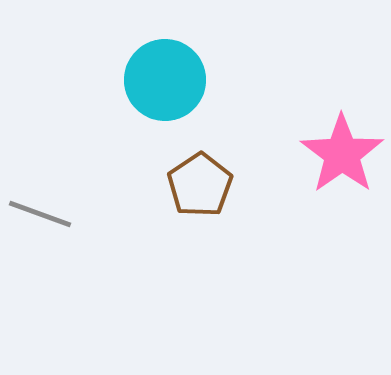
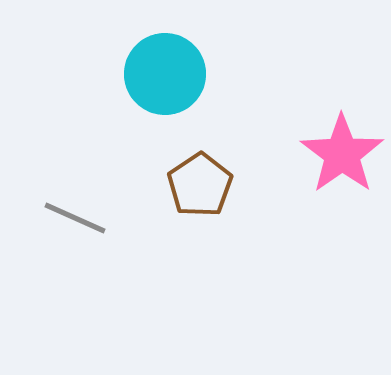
cyan circle: moved 6 px up
gray line: moved 35 px right, 4 px down; rotated 4 degrees clockwise
